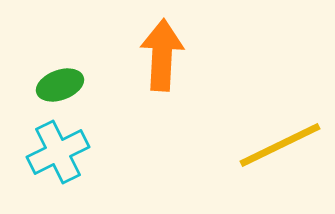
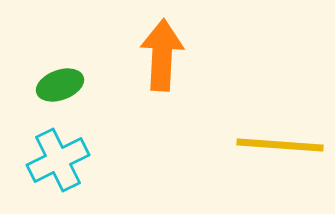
yellow line: rotated 30 degrees clockwise
cyan cross: moved 8 px down
